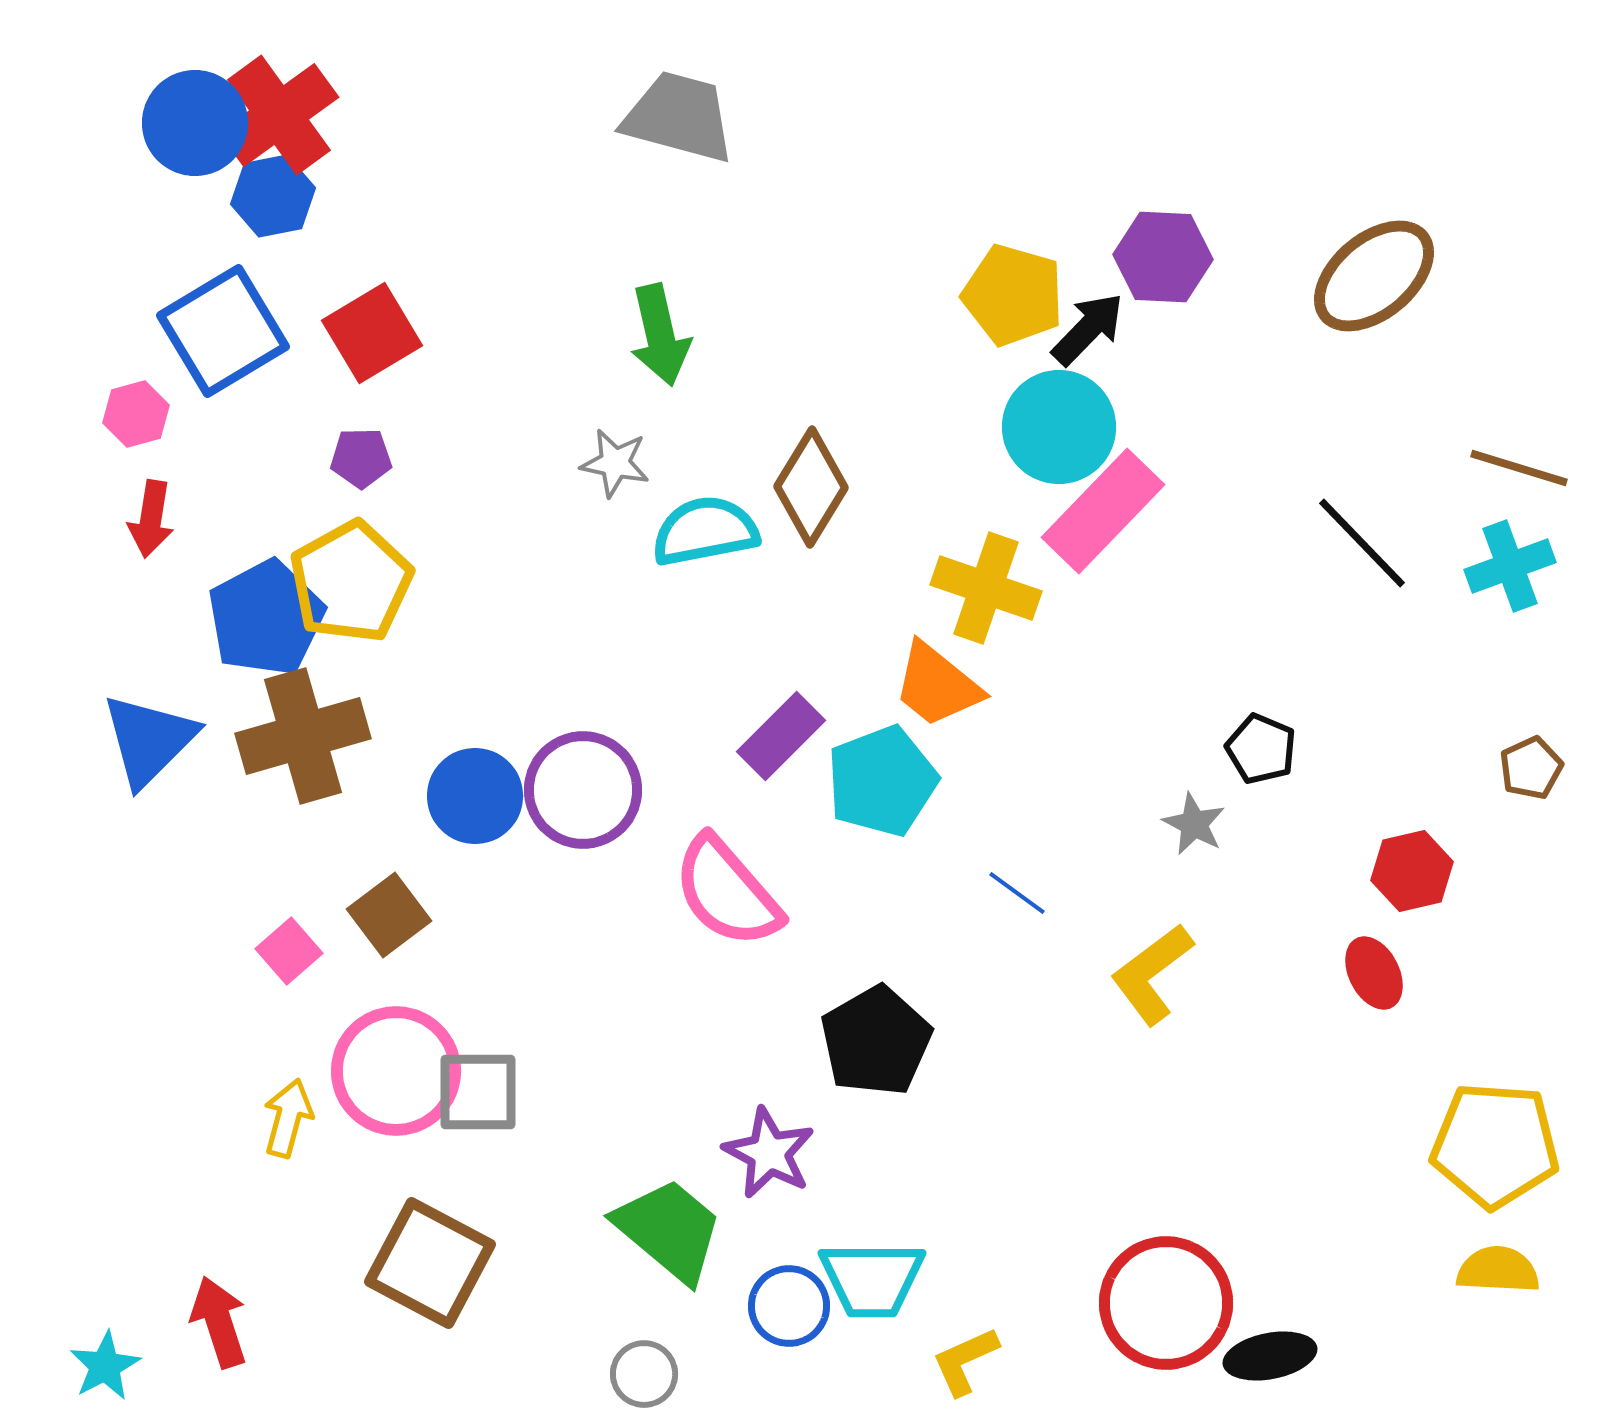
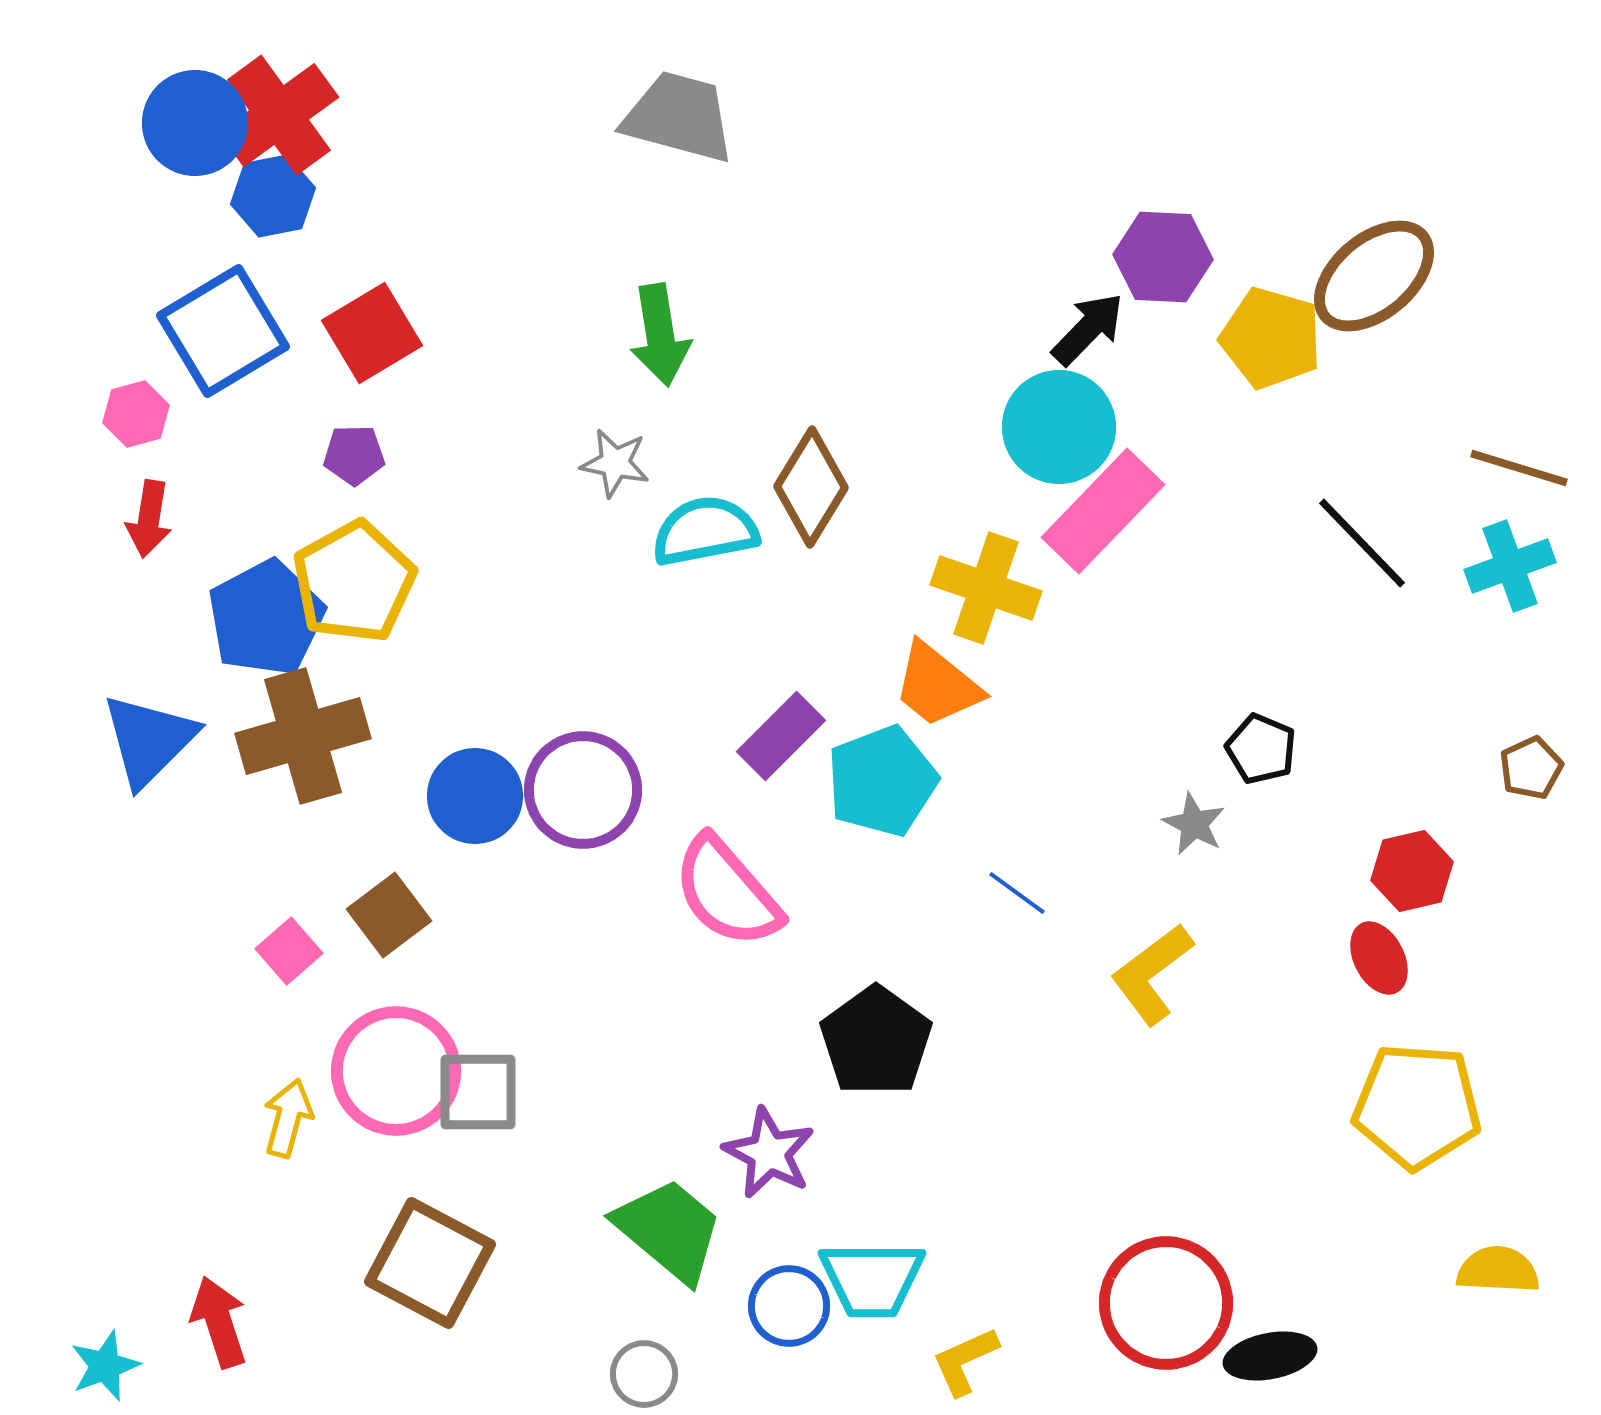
yellow pentagon at (1013, 295): moved 258 px right, 43 px down
green arrow at (660, 335): rotated 4 degrees clockwise
purple pentagon at (361, 458): moved 7 px left, 3 px up
red arrow at (151, 519): moved 2 px left
yellow pentagon at (351, 582): moved 3 px right
red ellipse at (1374, 973): moved 5 px right, 15 px up
black pentagon at (876, 1041): rotated 6 degrees counterclockwise
yellow pentagon at (1495, 1145): moved 78 px left, 39 px up
cyan star at (105, 1366): rotated 8 degrees clockwise
